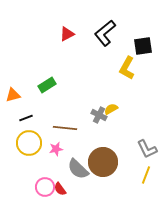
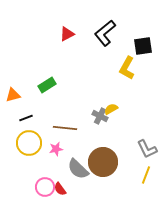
gray cross: moved 1 px right, 1 px down
